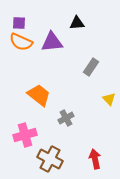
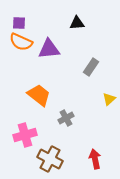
purple triangle: moved 3 px left, 7 px down
yellow triangle: rotated 32 degrees clockwise
